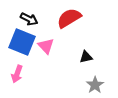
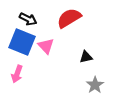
black arrow: moved 1 px left
